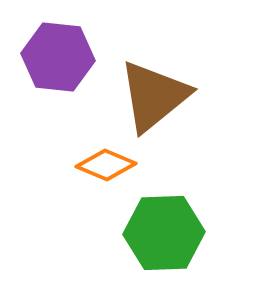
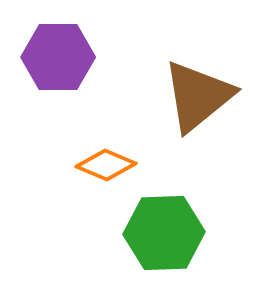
purple hexagon: rotated 6 degrees counterclockwise
brown triangle: moved 44 px right
